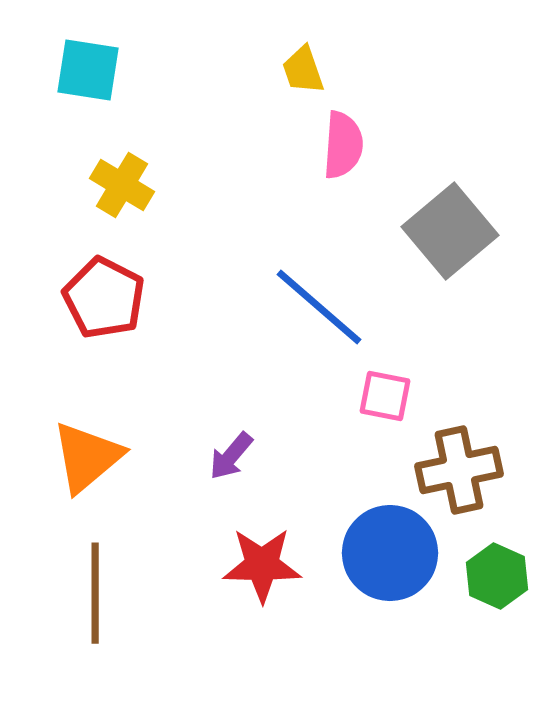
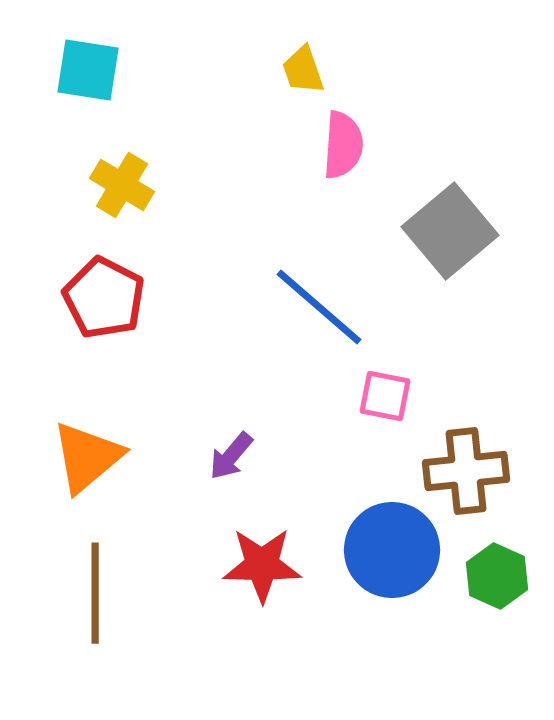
brown cross: moved 7 px right, 1 px down; rotated 6 degrees clockwise
blue circle: moved 2 px right, 3 px up
